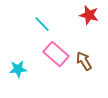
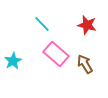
red star: moved 2 px left, 10 px down
brown arrow: moved 1 px right, 3 px down
cyan star: moved 5 px left, 8 px up; rotated 24 degrees counterclockwise
